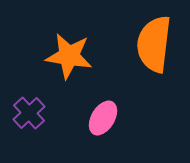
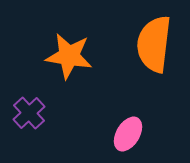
pink ellipse: moved 25 px right, 16 px down
